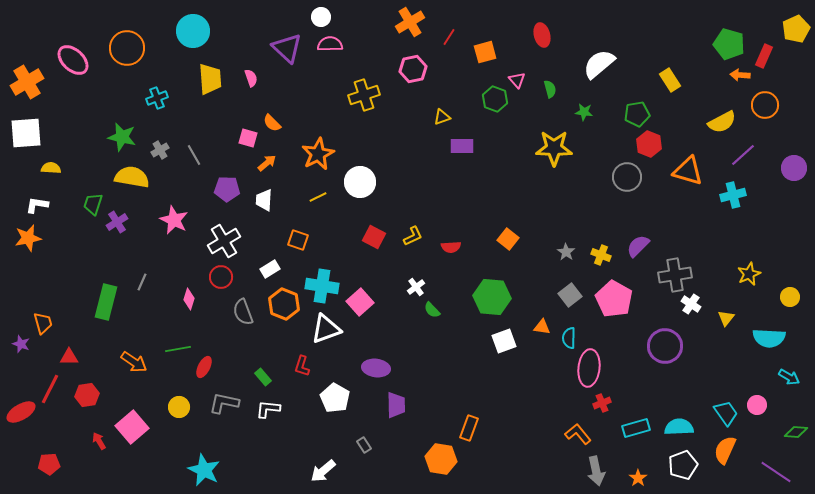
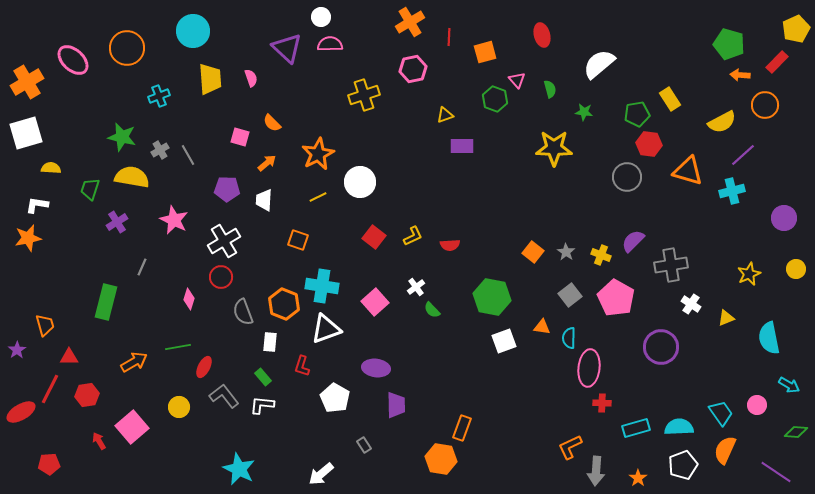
red line at (449, 37): rotated 30 degrees counterclockwise
red rectangle at (764, 56): moved 13 px right, 6 px down; rotated 20 degrees clockwise
yellow rectangle at (670, 80): moved 19 px down
cyan cross at (157, 98): moved 2 px right, 2 px up
yellow triangle at (442, 117): moved 3 px right, 2 px up
white square at (26, 133): rotated 12 degrees counterclockwise
pink square at (248, 138): moved 8 px left, 1 px up
red hexagon at (649, 144): rotated 15 degrees counterclockwise
gray line at (194, 155): moved 6 px left
purple circle at (794, 168): moved 10 px left, 50 px down
cyan cross at (733, 195): moved 1 px left, 4 px up
green trapezoid at (93, 204): moved 3 px left, 15 px up
red square at (374, 237): rotated 10 degrees clockwise
orange square at (508, 239): moved 25 px right, 13 px down
purple semicircle at (638, 246): moved 5 px left, 5 px up
red semicircle at (451, 247): moved 1 px left, 2 px up
white rectangle at (270, 269): moved 73 px down; rotated 54 degrees counterclockwise
gray cross at (675, 275): moved 4 px left, 10 px up
gray line at (142, 282): moved 15 px up
green hexagon at (492, 297): rotated 6 degrees clockwise
yellow circle at (790, 297): moved 6 px right, 28 px up
pink pentagon at (614, 299): moved 2 px right, 1 px up
pink square at (360, 302): moved 15 px right
yellow triangle at (726, 318): rotated 30 degrees clockwise
orange trapezoid at (43, 323): moved 2 px right, 2 px down
cyan semicircle at (769, 338): rotated 76 degrees clockwise
purple star at (21, 344): moved 4 px left, 6 px down; rotated 18 degrees clockwise
purple circle at (665, 346): moved 4 px left, 1 px down
green line at (178, 349): moved 2 px up
orange arrow at (134, 362): rotated 64 degrees counterclockwise
cyan arrow at (789, 377): moved 8 px down
gray L-shape at (224, 403): moved 7 px up; rotated 40 degrees clockwise
red cross at (602, 403): rotated 24 degrees clockwise
white L-shape at (268, 409): moved 6 px left, 4 px up
cyan trapezoid at (726, 413): moved 5 px left
orange rectangle at (469, 428): moved 7 px left
orange L-shape at (578, 434): moved 8 px left, 13 px down; rotated 76 degrees counterclockwise
cyan star at (204, 470): moved 35 px right, 1 px up
white arrow at (323, 471): moved 2 px left, 3 px down
gray arrow at (596, 471): rotated 16 degrees clockwise
